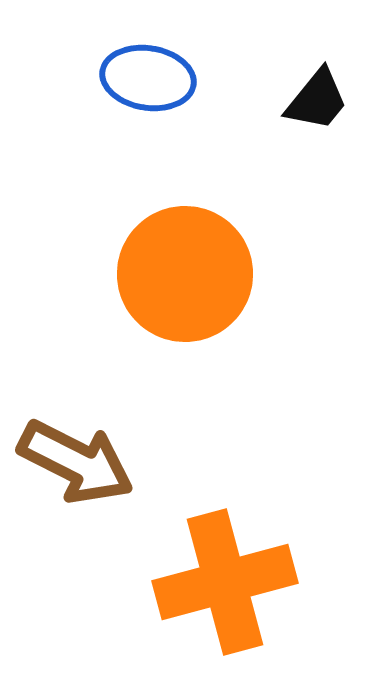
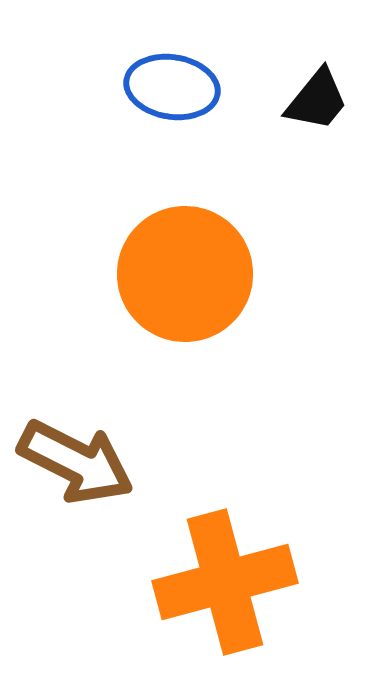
blue ellipse: moved 24 px right, 9 px down
